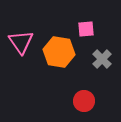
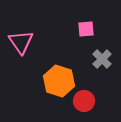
orange hexagon: moved 29 px down; rotated 8 degrees clockwise
